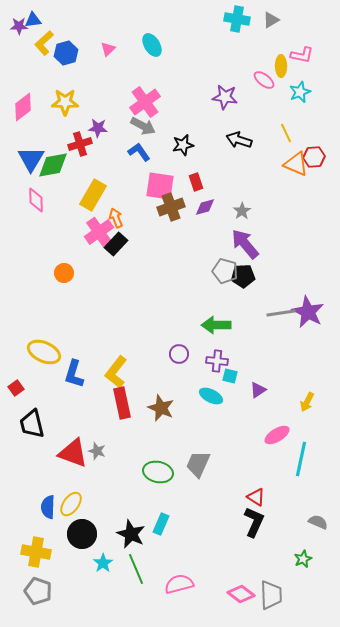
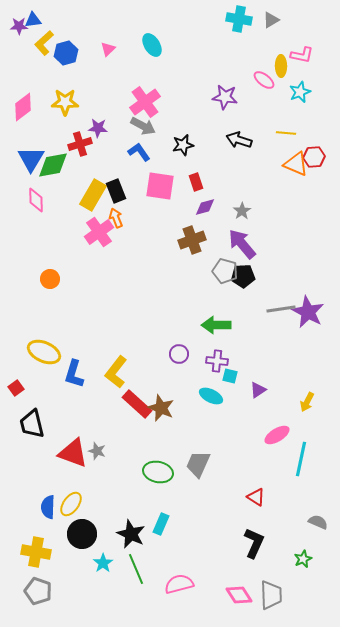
cyan cross at (237, 19): moved 2 px right
yellow line at (286, 133): rotated 60 degrees counterclockwise
brown cross at (171, 207): moved 21 px right, 33 px down
black rectangle at (116, 244): moved 53 px up; rotated 65 degrees counterclockwise
purple arrow at (245, 244): moved 3 px left
orange circle at (64, 273): moved 14 px left, 6 px down
gray line at (281, 313): moved 4 px up
red rectangle at (122, 403): moved 15 px right, 1 px down; rotated 36 degrees counterclockwise
black L-shape at (254, 522): moved 21 px down
pink diamond at (241, 594): moved 2 px left, 1 px down; rotated 20 degrees clockwise
